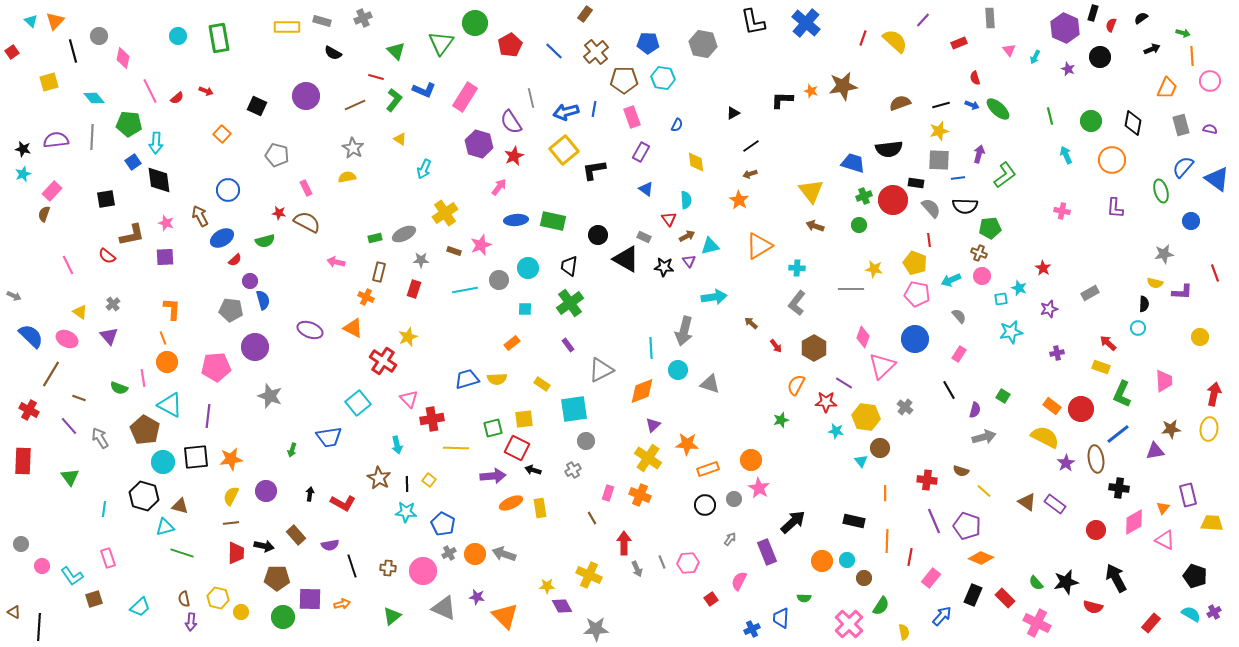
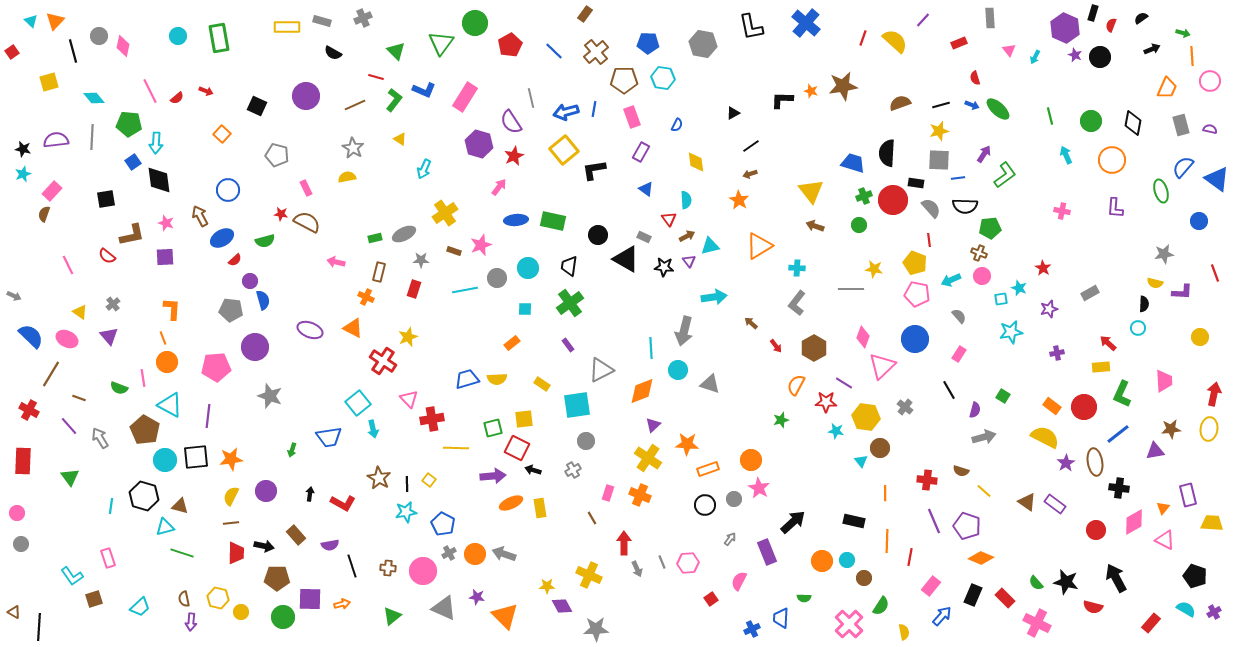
black L-shape at (753, 22): moved 2 px left, 5 px down
pink diamond at (123, 58): moved 12 px up
purple star at (1068, 69): moved 7 px right, 14 px up
black semicircle at (889, 149): moved 2 px left, 4 px down; rotated 100 degrees clockwise
purple arrow at (979, 154): moved 5 px right; rotated 18 degrees clockwise
red star at (279, 213): moved 2 px right, 1 px down
blue circle at (1191, 221): moved 8 px right
gray circle at (499, 280): moved 2 px left, 2 px up
yellow rectangle at (1101, 367): rotated 24 degrees counterclockwise
cyan square at (574, 409): moved 3 px right, 4 px up
red circle at (1081, 409): moved 3 px right, 2 px up
cyan arrow at (397, 445): moved 24 px left, 16 px up
brown ellipse at (1096, 459): moved 1 px left, 3 px down
cyan circle at (163, 462): moved 2 px right, 2 px up
cyan line at (104, 509): moved 7 px right, 3 px up
cyan star at (406, 512): rotated 15 degrees counterclockwise
pink circle at (42, 566): moved 25 px left, 53 px up
pink rectangle at (931, 578): moved 8 px down
black star at (1066, 582): rotated 25 degrees clockwise
cyan semicircle at (1191, 614): moved 5 px left, 5 px up
